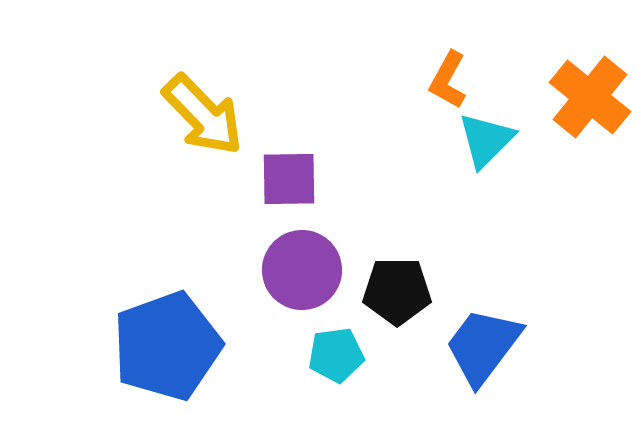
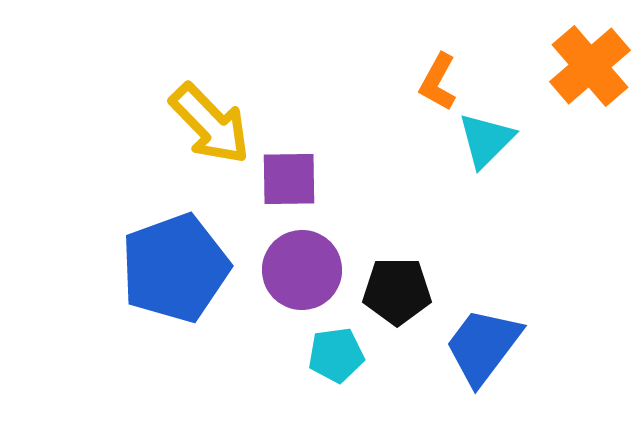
orange L-shape: moved 10 px left, 2 px down
orange cross: moved 31 px up; rotated 10 degrees clockwise
yellow arrow: moved 7 px right, 9 px down
blue pentagon: moved 8 px right, 78 px up
